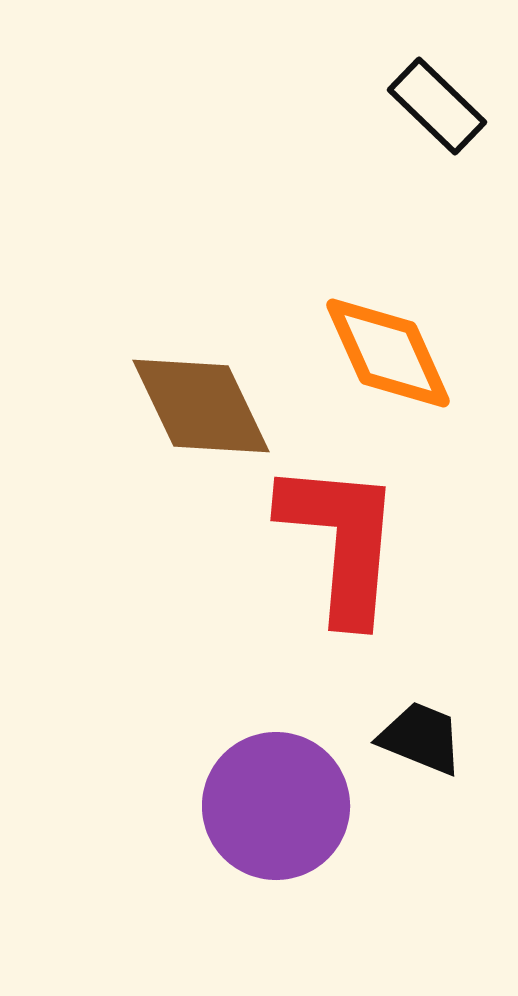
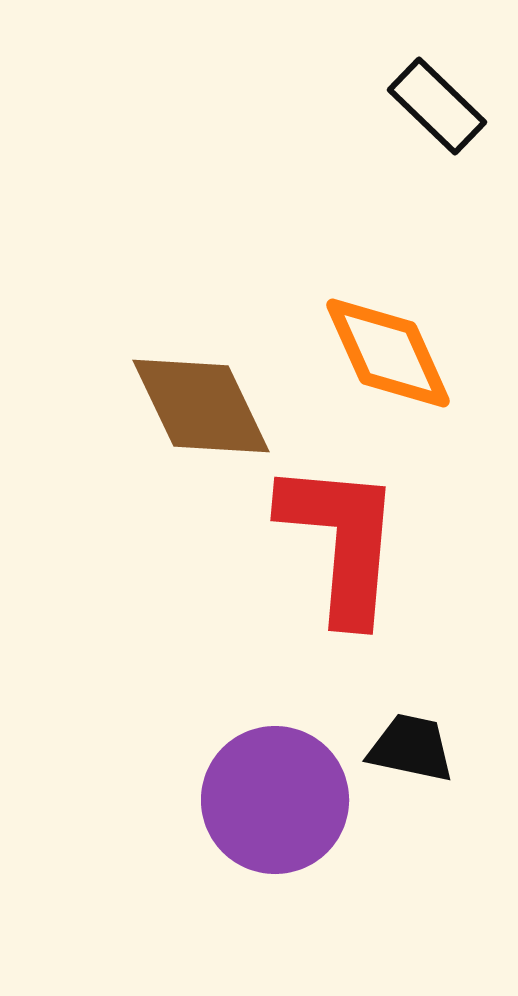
black trapezoid: moved 10 px left, 10 px down; rotated 10 degrees counterclockwise
purple circle: moved 1 px left, 6 px up
